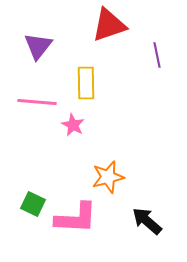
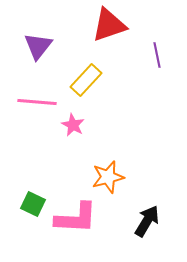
yellow rectangle: moved 3 px up; rotated 44 degrees clockwise
black arrow: rotated 80 degrees clockwise
